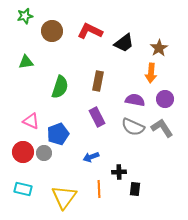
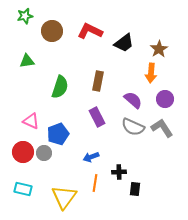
brown star: moved 1 px down
green triangle: moved 1 px right, 1 px up
purple semicircle: moved 2 px left; rotated 30 degrees clockwise
orange line: moved 4 px left, 6 px up; rotated 12 degrees clockwise
